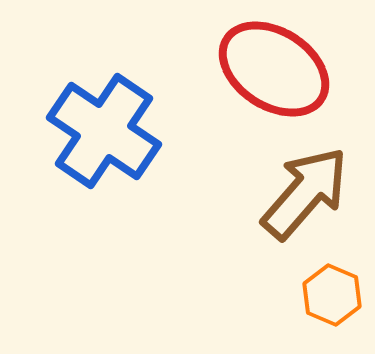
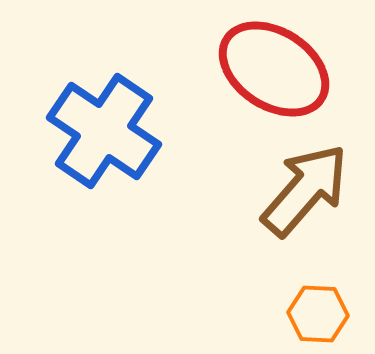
brown arrow: moved 3 px up
orange hexagon: moved 14 px left, 19 px down; rotated 20 degrees counterclockwise
